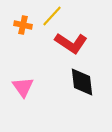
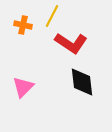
yellow line: rotated 15 degrees counterclockwise
pink triangle: rotated 20 degrees clockwise
